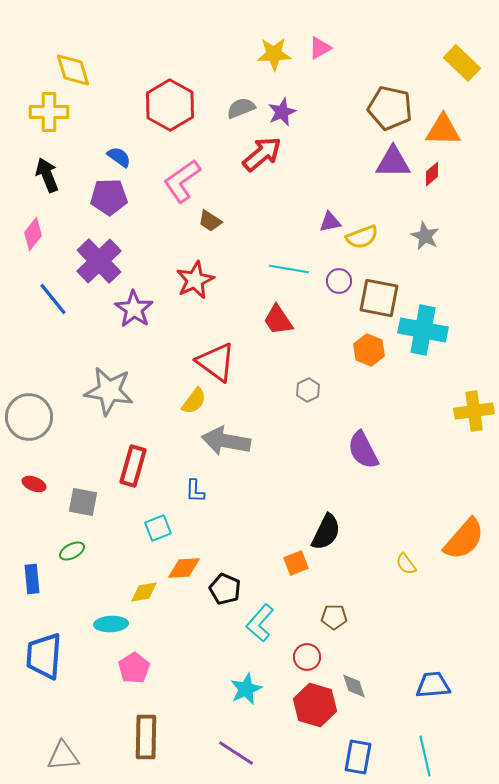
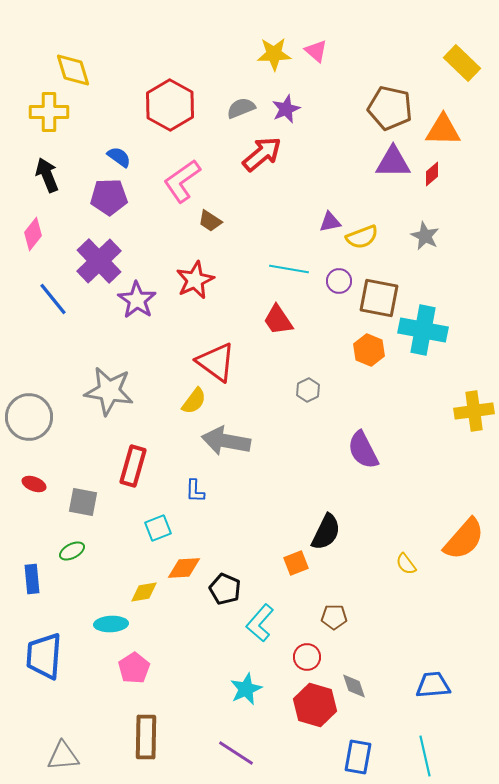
pink triangle at (320, 48): moved 4 px left, 3 px down; rotated 50 degrees counterclockwise
purple star at (282, 112): moved 4 px right, 3 px up
purple star at (134, 309): moved 3 px right, 9 px up
